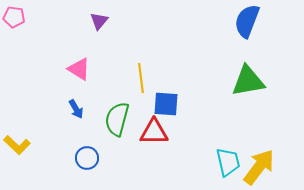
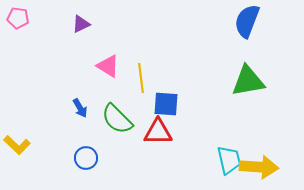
pink pentagon: moved 4 px right, 1 px down
purple triangle: moved 18 px left, 3 px down; rotated 24 degrees clockwise
pink triangle: moved 29 px right, 3 px up
blue arrow: moved 4 px right, 1 px up
green semicircle: rotated 60 degrees counterclockwise
red triangle: moved 4 px right
blue circle: moved 1 px left
cyan trapezoid: moved 1 px right, 2 px up
yellow arrow: rotated 57 degrees clockwise
